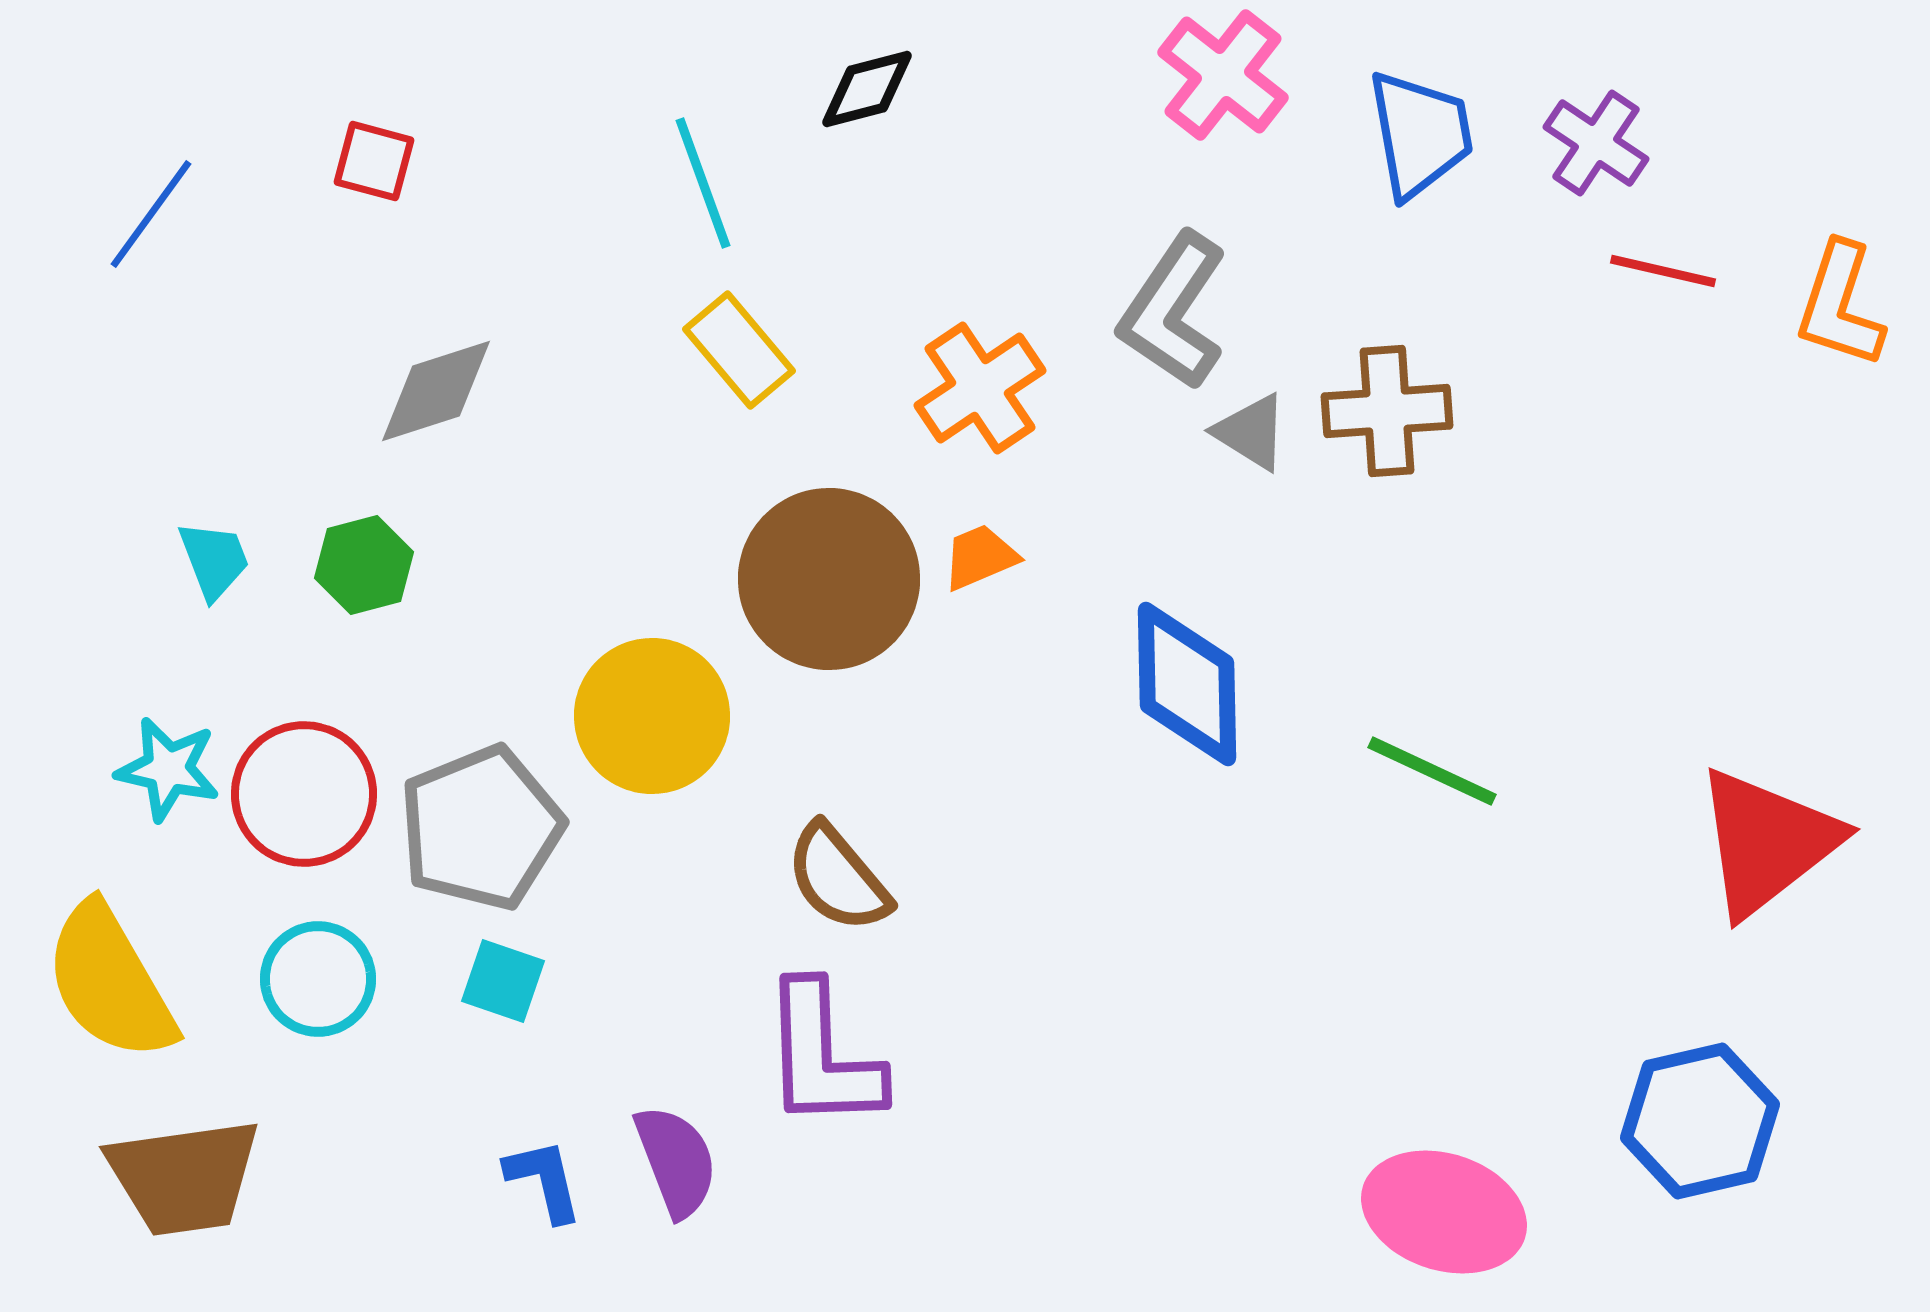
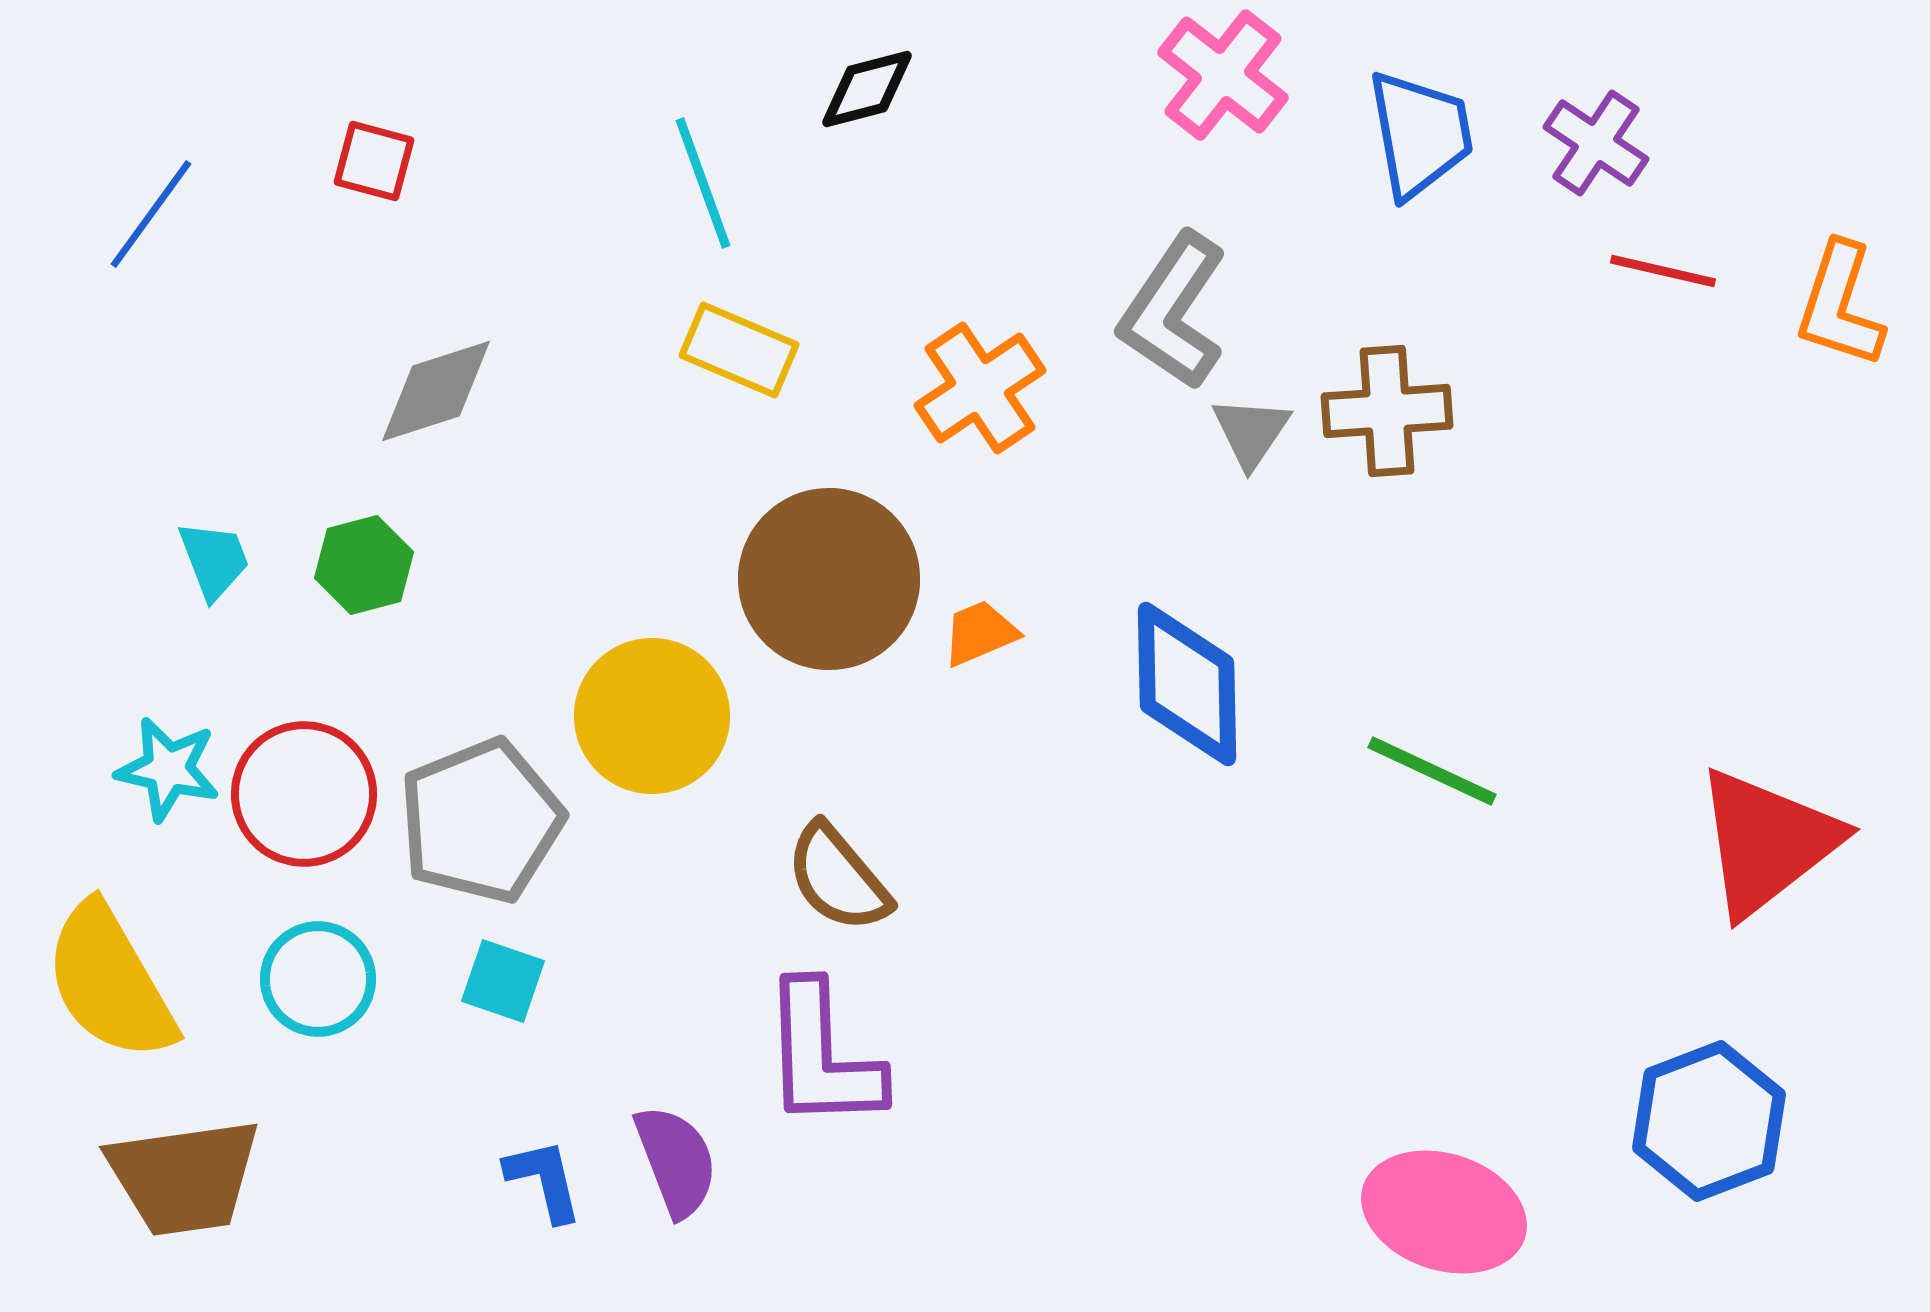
yellow rectangle: rotated 27 degrees counterclockwise
gray triangle: rotated 32 degrees clockwise
orange trapezoid: moved 76 px down
gray pentagon: moved 7 px up
blue hexagon: moved 9 px right; rotated 8 degrees counterclockwise
